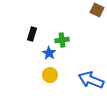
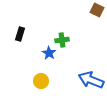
black rectangle: moved 12 px left
yellow circle: moved 9 px left, 6 px down
